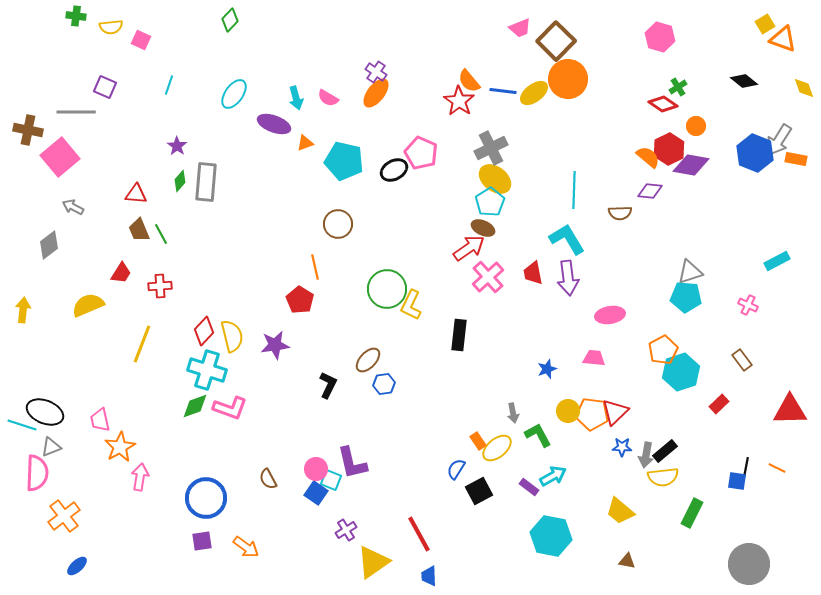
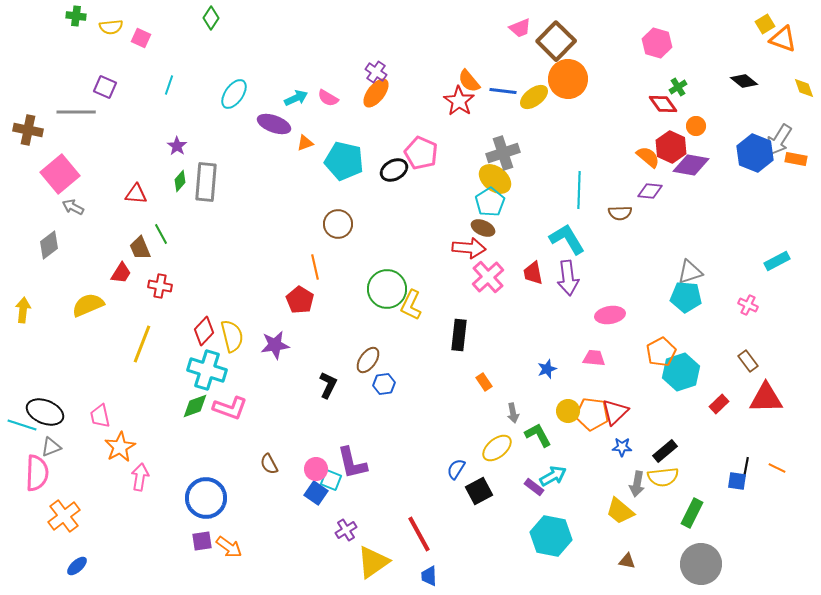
green diamond at (230, 20): moved 19 px left, 2 px up; rotated 10 degrees counterclockwise
pink hexagon at (660, 37): moved 3 px left, 6 px down
pink square at (141, 40): moved 2 px up
yellow ellipse at (534, 93): moved 4 px down
cyan arrow at (296, 98): rotated 100 degrees counterclockwise
red diamond at (663, 104): rotated 20 degrees clockwise
gray cross at (491, 148): moved 12 px right, 5 px down; rotated 8 degrees clockwise
red hexagon at (669, 149): moved 2 px right, 2 px up; rotated 8 degrees counterclockwise
pink square at (60, 157): moved 17 px down
cyan line at (574, 190): moved 5 px right
brown trapezoid at (139, 230): moved 1 px right, 18 px down
red arrow at (469, 248): rotated 40 degrees clockwise
red cross at (160, 286): rotated 15 degrees clockwise
orange pentagon at (663, 350): moved 2 px left, 2 px down
brown ellipse at (368, 360): rotated 8 degrees counterclockwise
brown rectangle at (742, 360): moved 6 px right, 1 px down
red triangle at (790, 410): moved 24 px left, 12 px up
pink trapezoid at (100, 420): moved 4 px up
orange rectangle at (478, 441): moved 6 px right, 59 px up
gray arrow at (646, 455): moved 9 px left, 29 px down
brown semicircle at (268, 479): moved 1 px right, 15 px up
purple rectangle at (529, 487): moved 5 px right
orange arrow at (246, 547): moved 17 px left
gray circle at (749, 564): moved 48 px left
